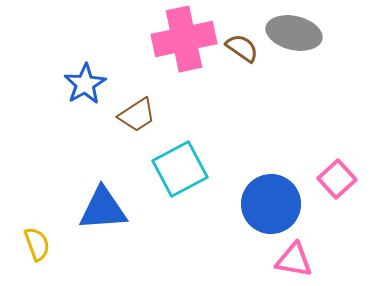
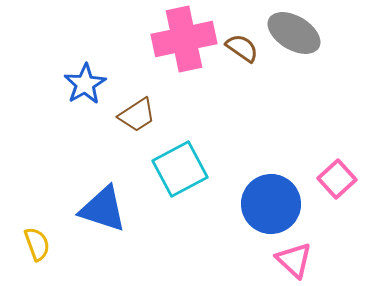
gray ellipse: rotated 18 degrees clockwise
blue triangle: rotated 22 degrees clockwise
pink triangle: rotated 33 degrees clockwise
